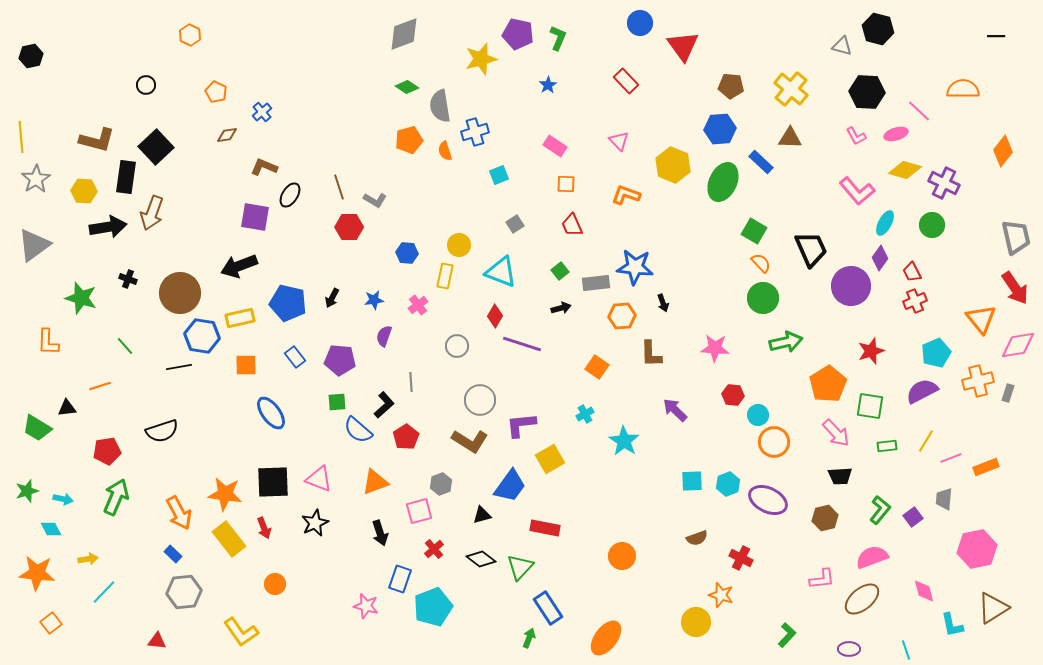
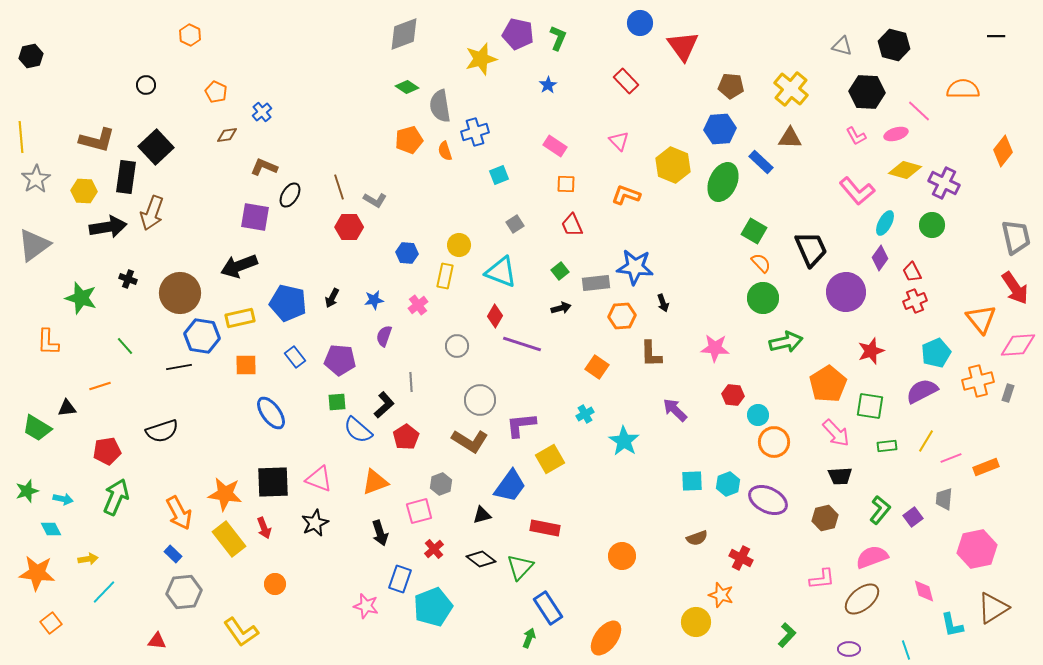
black hexagon at (878, 29): moved 16 px right, 16 px down
purple circle at (851, 286): moved 5 px left, 6 px down
pink diamond at (1018, 345): rotated 6 degrees clockwise
